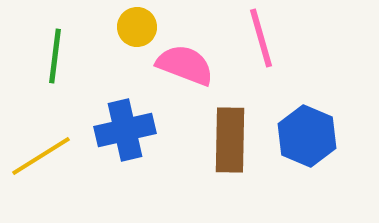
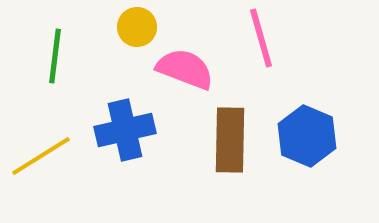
pink semicircle: moved 4 px down
